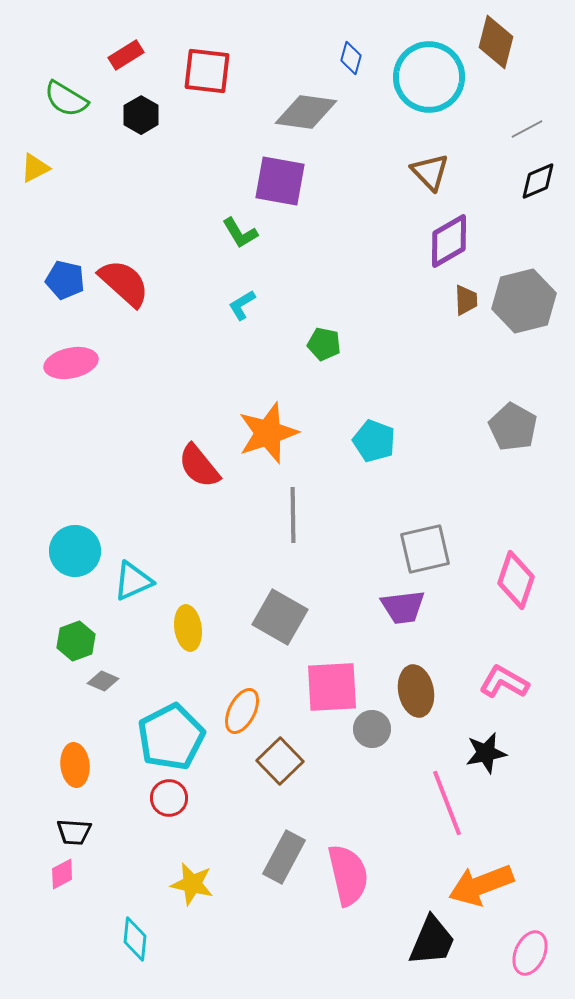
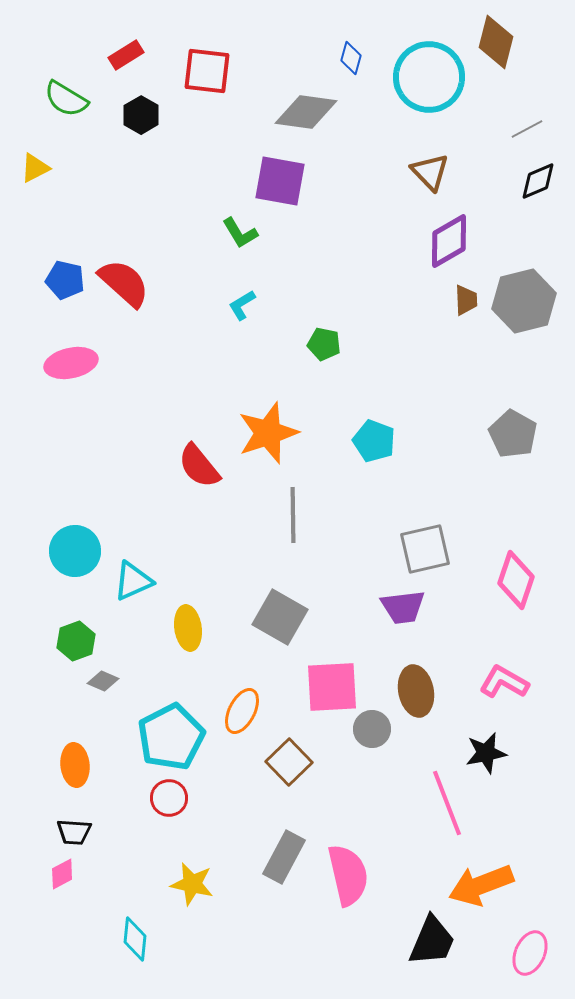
gray pentagon at (513, 427): moved 7 px down
brown square at (280, 761): moved 9 px right, 1 px down
